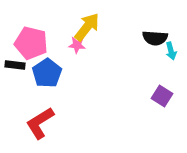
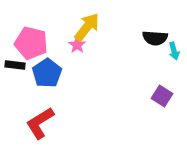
pink star: rotated 30 degrees clockwise
cyan arrow: moved 3 px right
